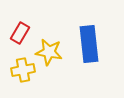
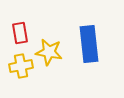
red rectangle: rotated 40 degrees counterclockwise
yellow cross: moved 2 px left, 4 px up
